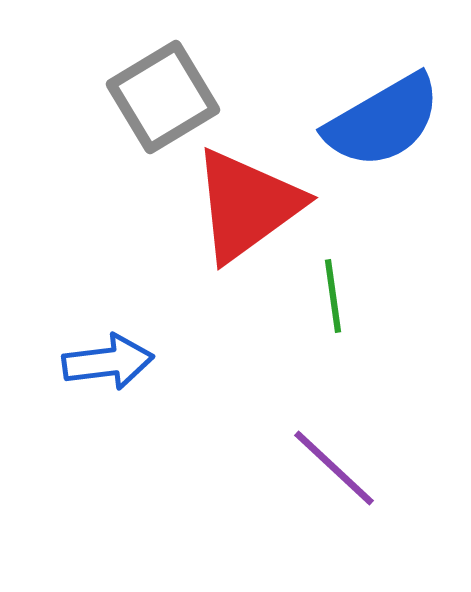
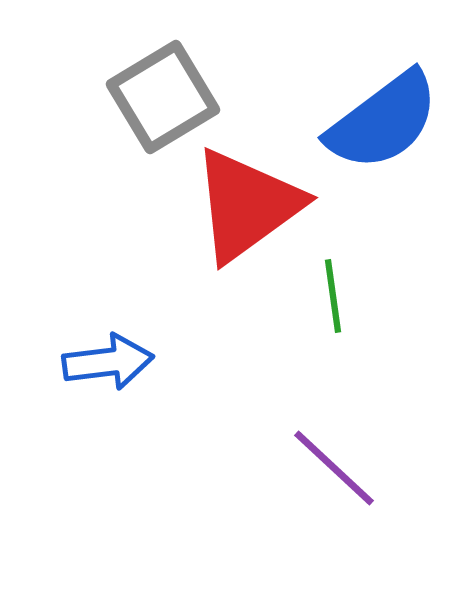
blue semicircle: rotated 7 degrees counterclockwise
